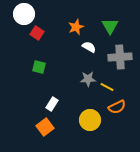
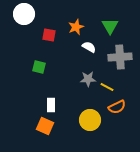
red square: moved 12 px right, 2 px down; rotated 24 degrees counterclockwise
white rectangle: moved 1 px left, 1 px down; rotated 32 degrees counterclockwise
orange square: moved 1 px up; rotated 30 degrees counterclockwise
